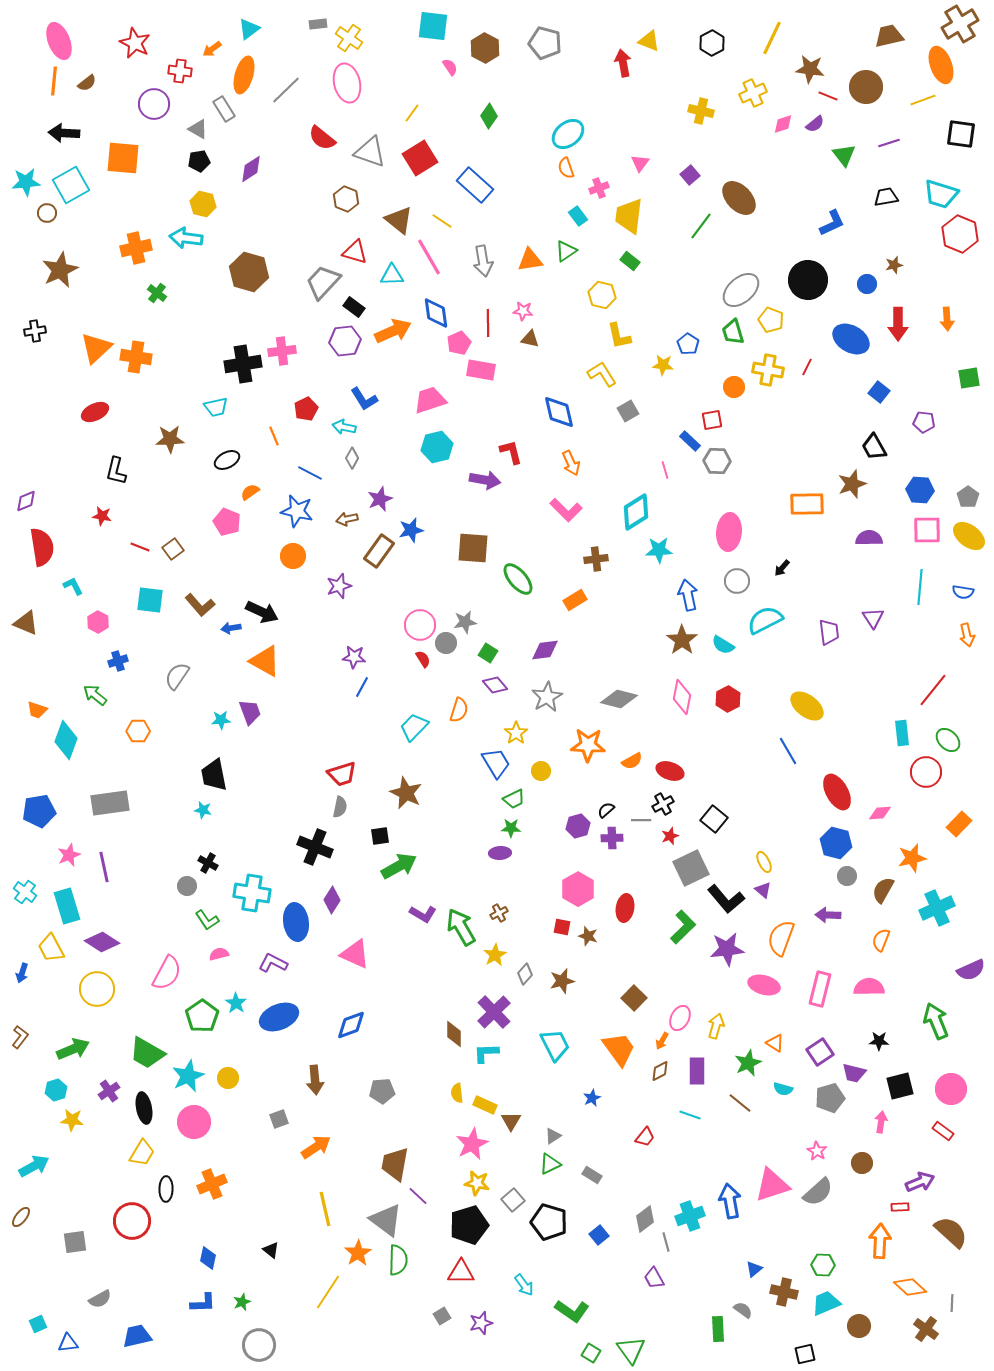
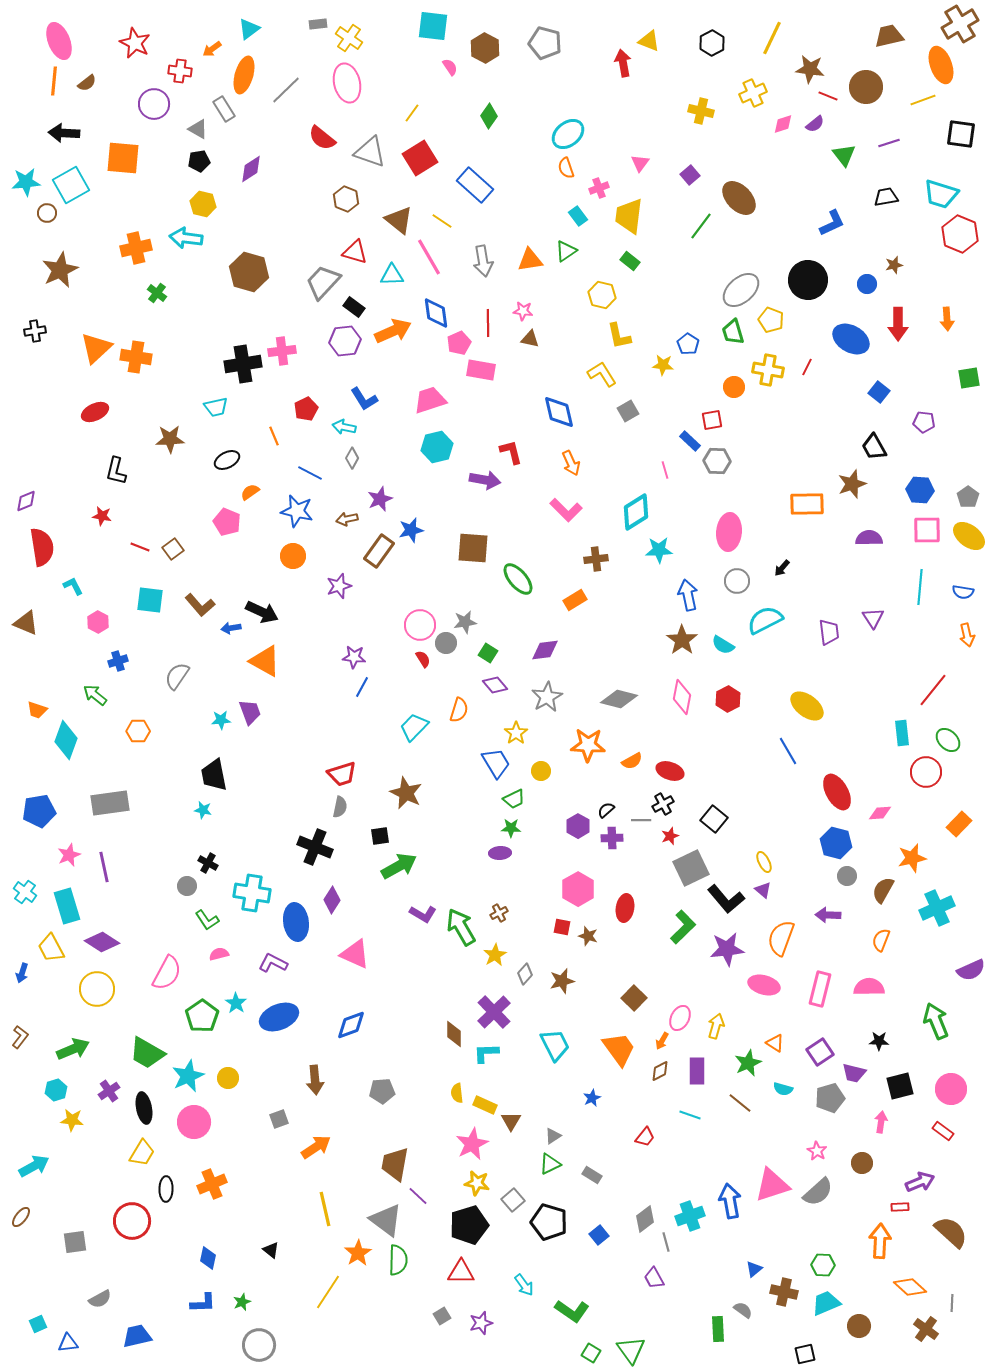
purple hexagon at (578, 826): rotated 15 degrees counterclockwise
